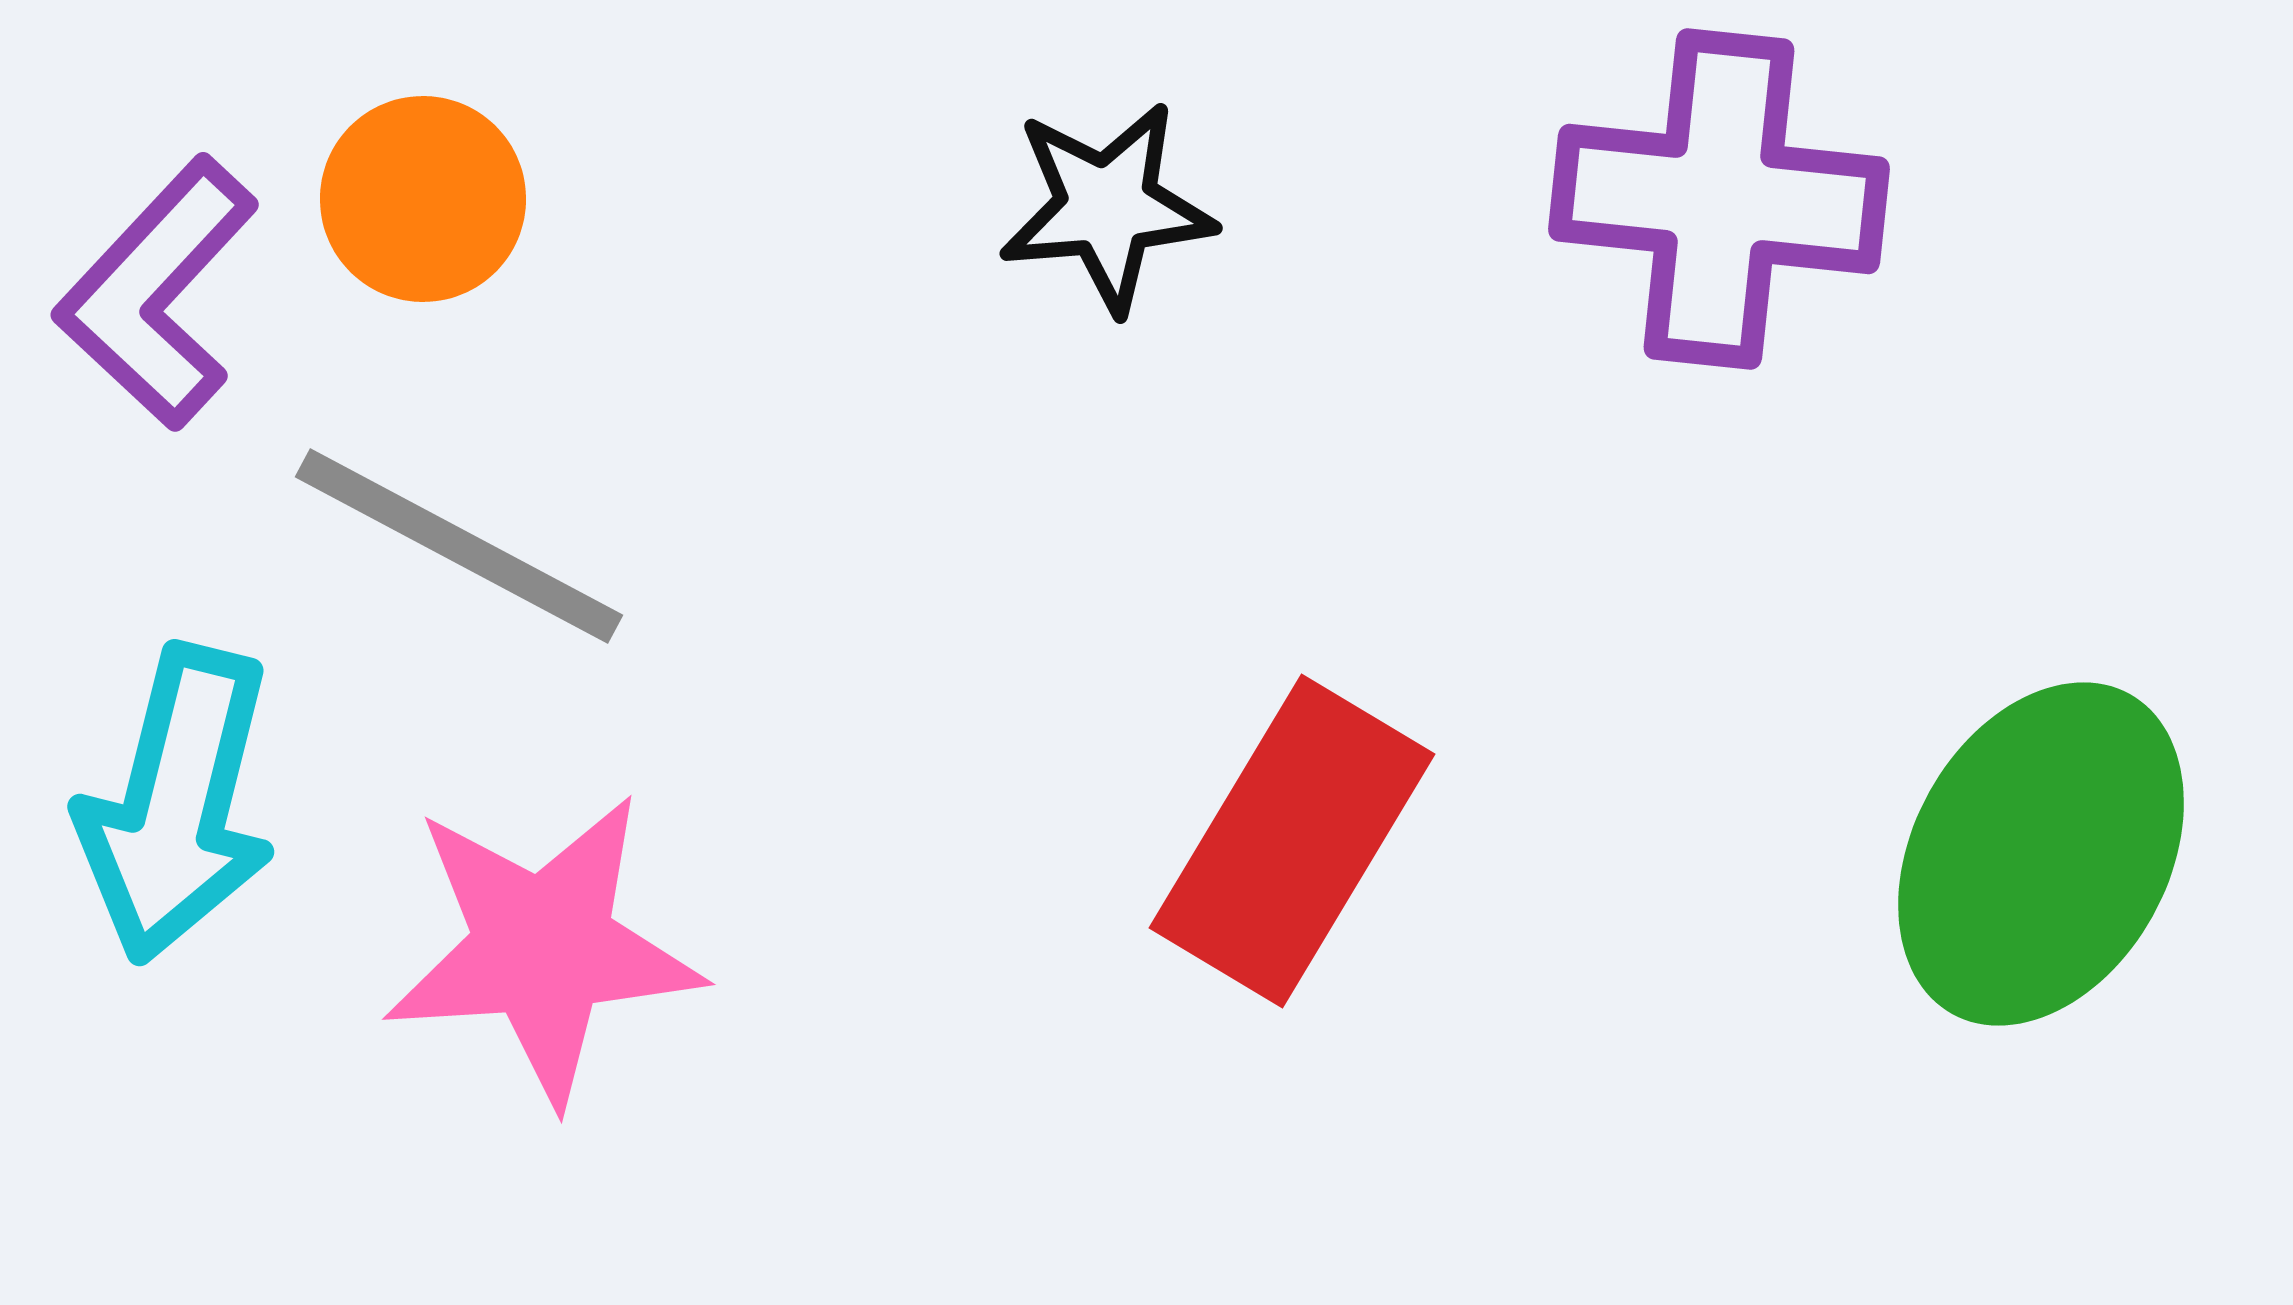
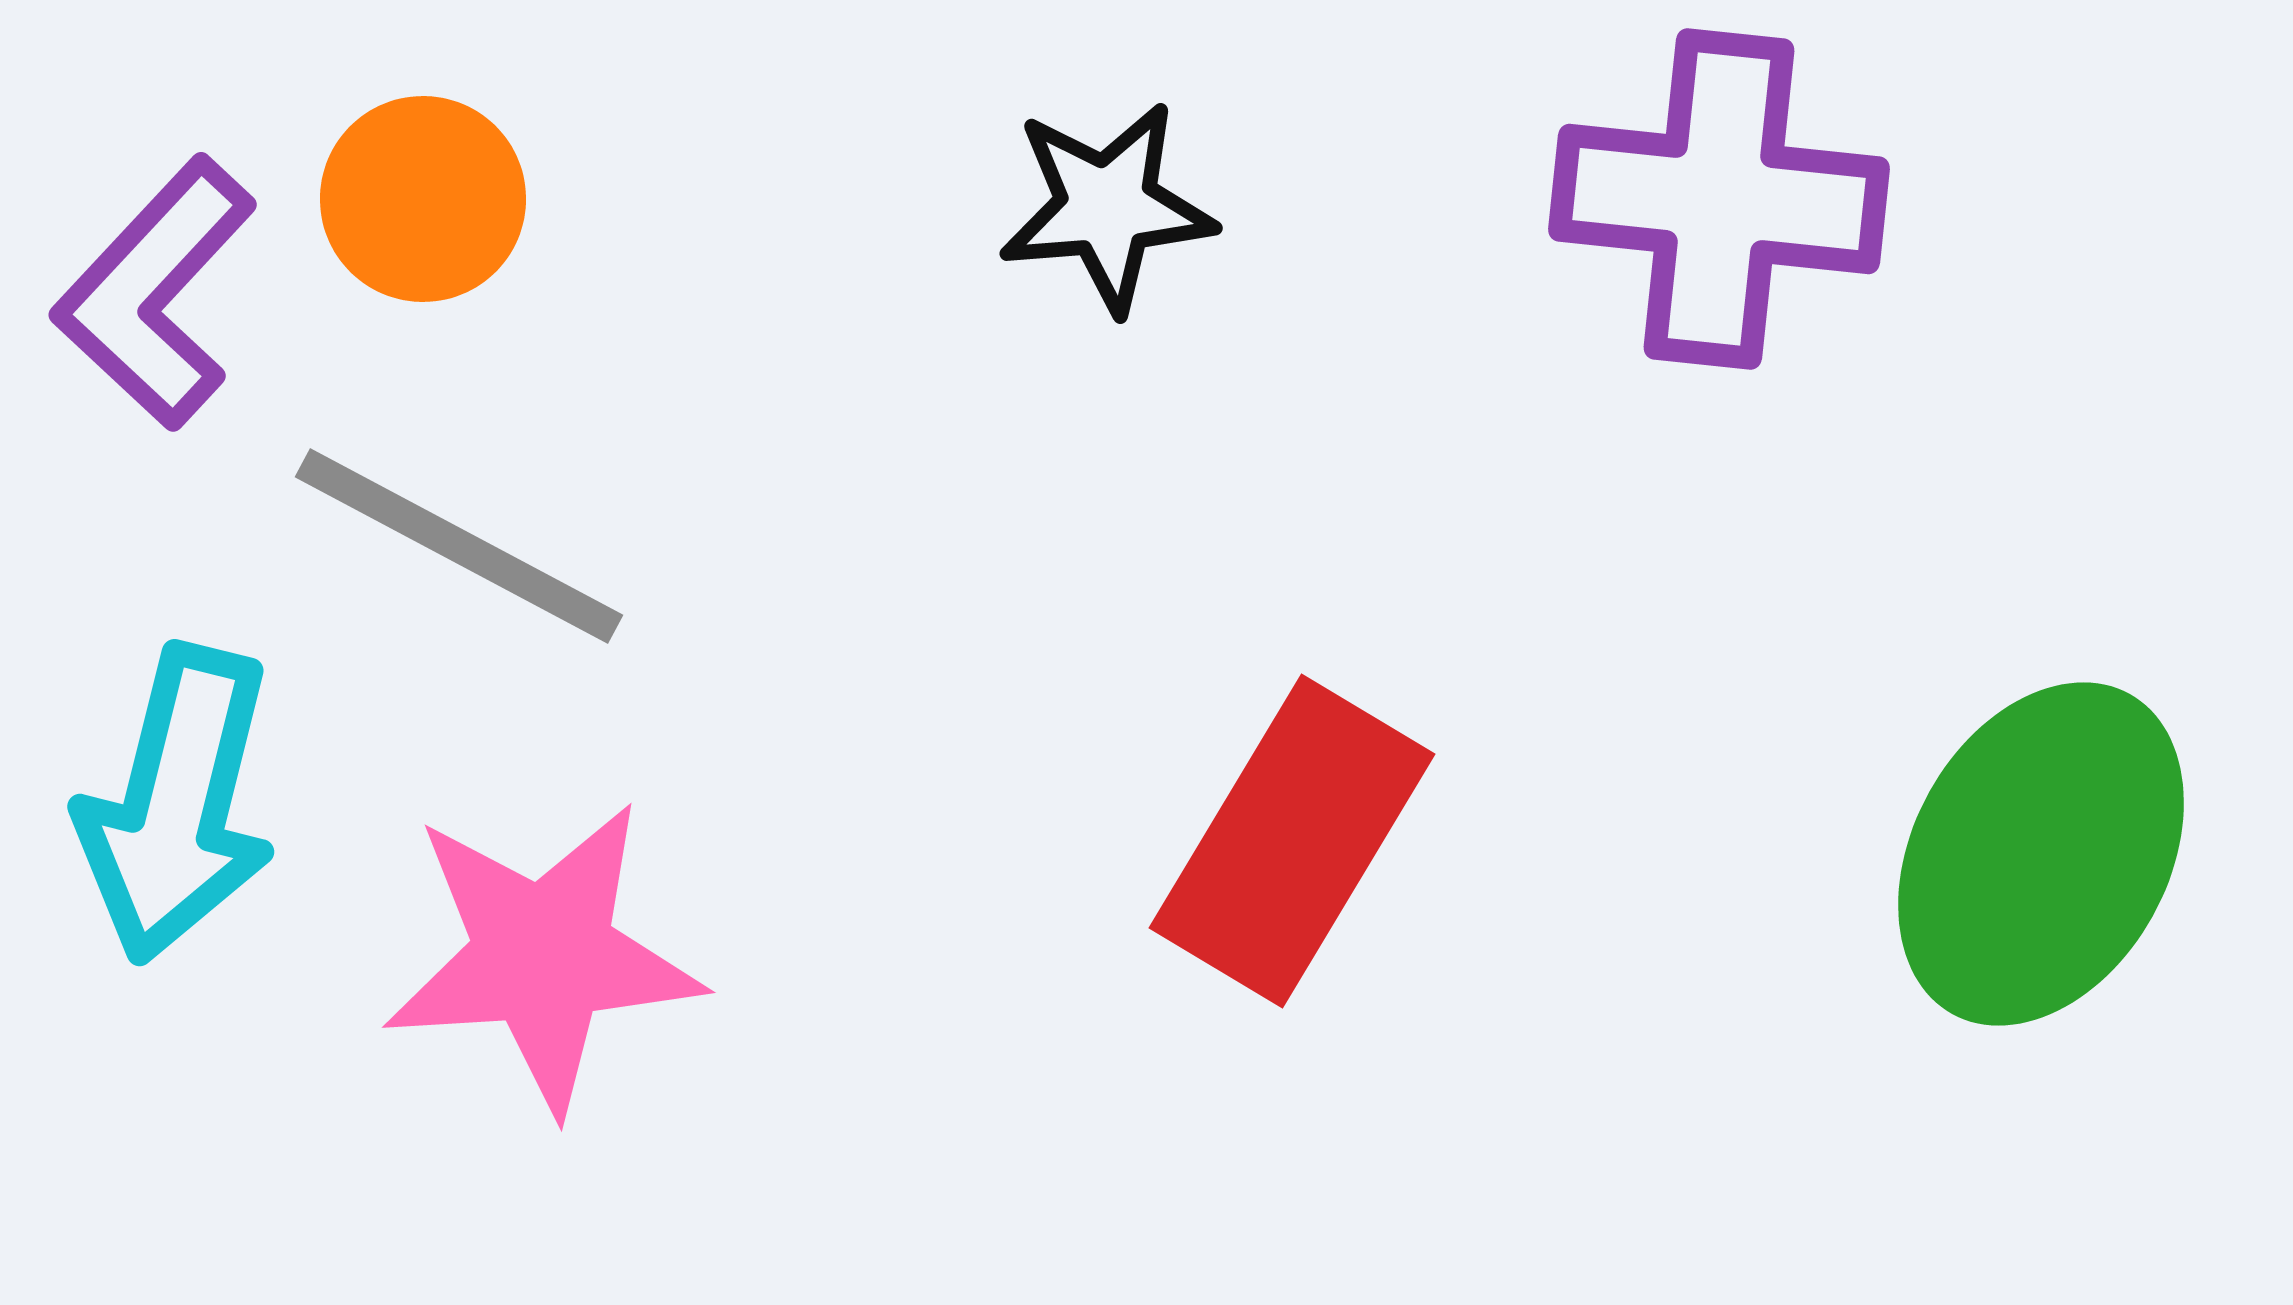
purple L-shape: moved 2 px left
pink star: moved 8 px down
